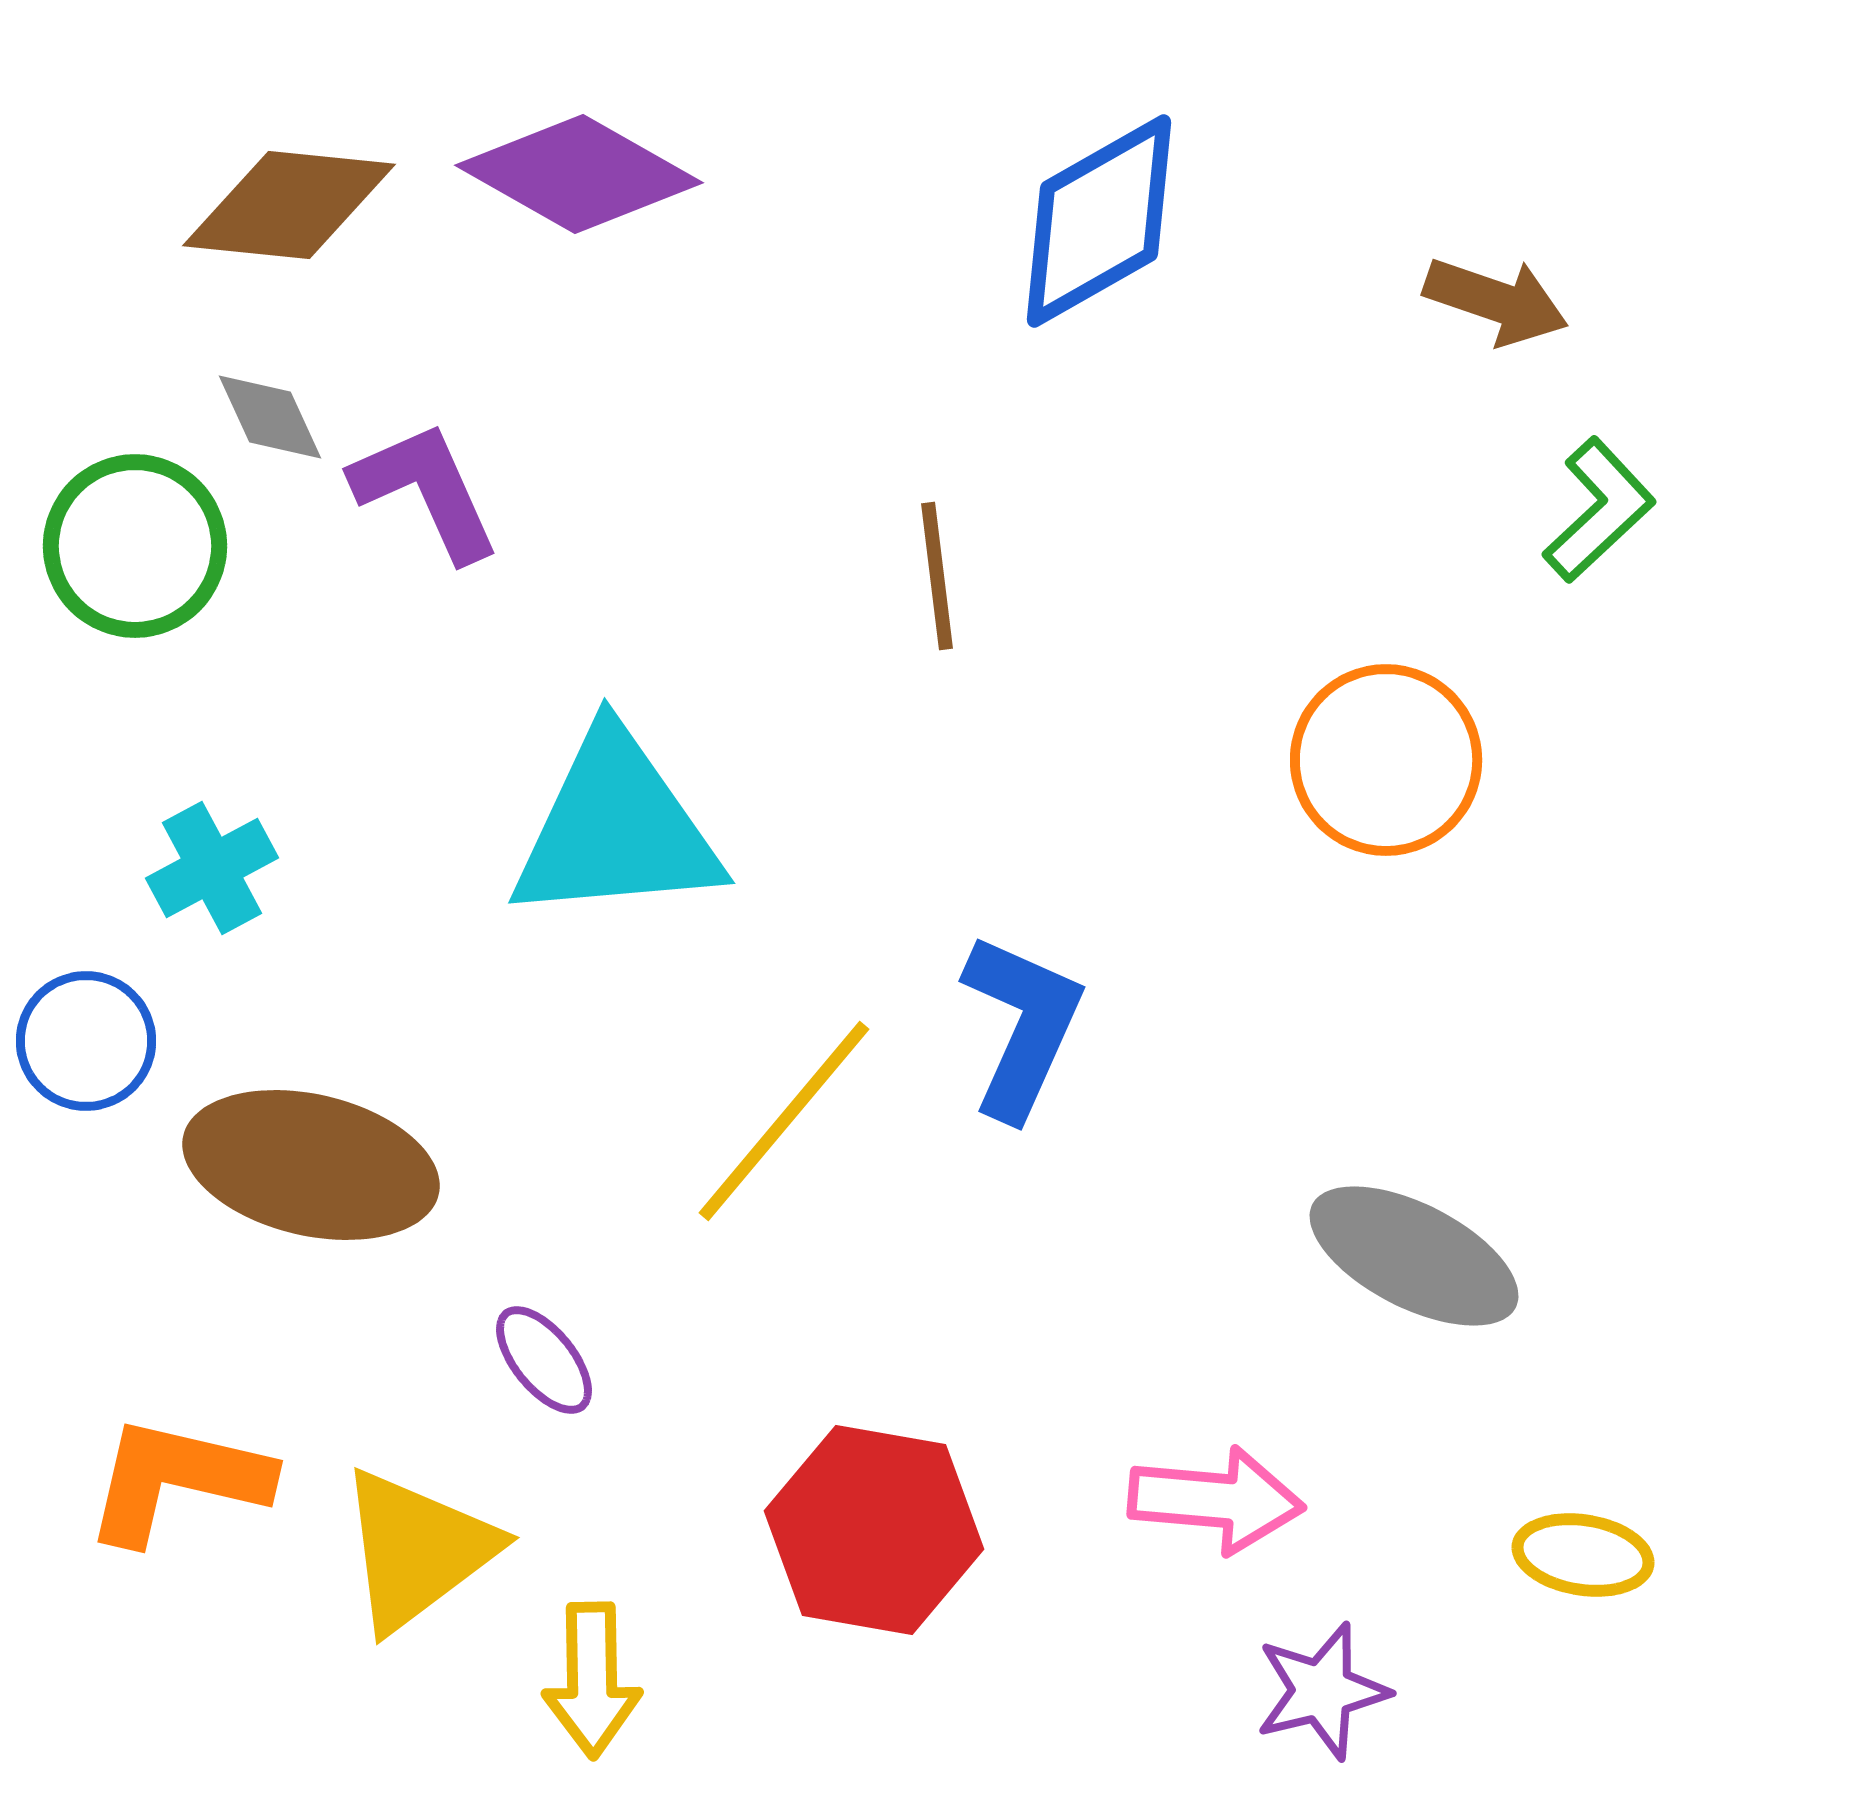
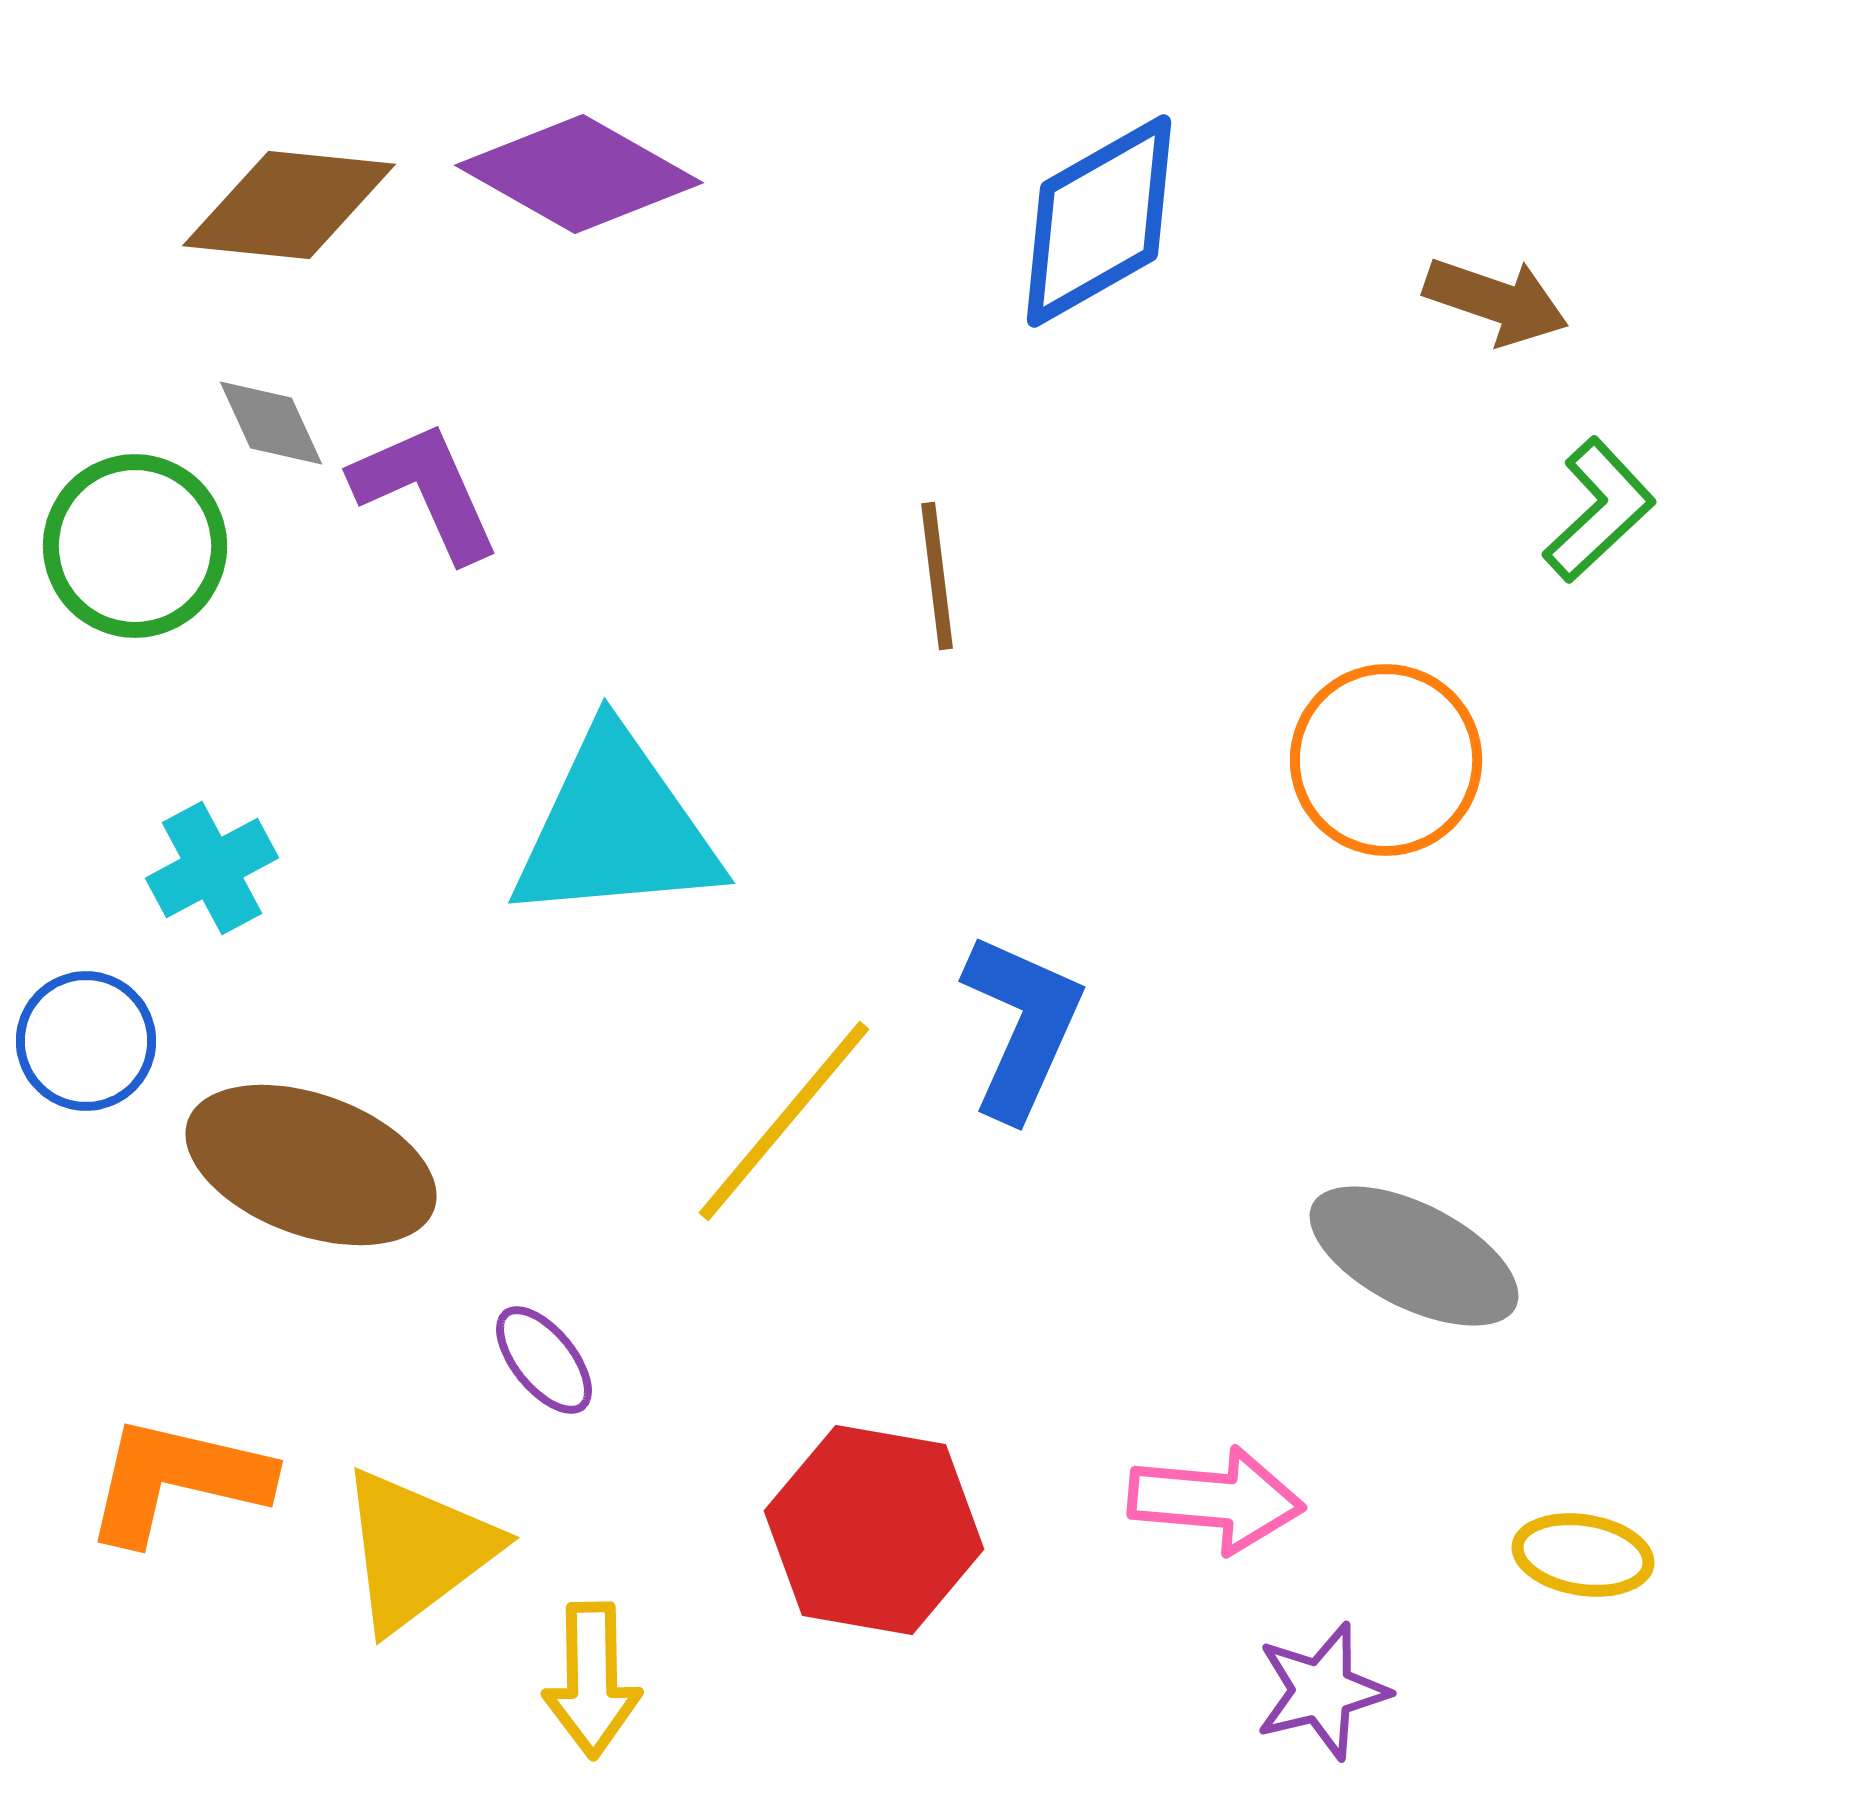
gray diamond: moved 1 px right, 6 px down
brown ellipse: rotated 7 degrees clockwise
